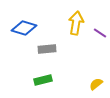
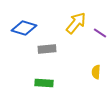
yellow arrow: rotated 30 degrees clockwise
green rectangle: moved 1 px right, 3 px down; rotated 18 degrees clockwise
yellow semicircle: moved 12 px up; rotated 48 degrees counterclockwise
